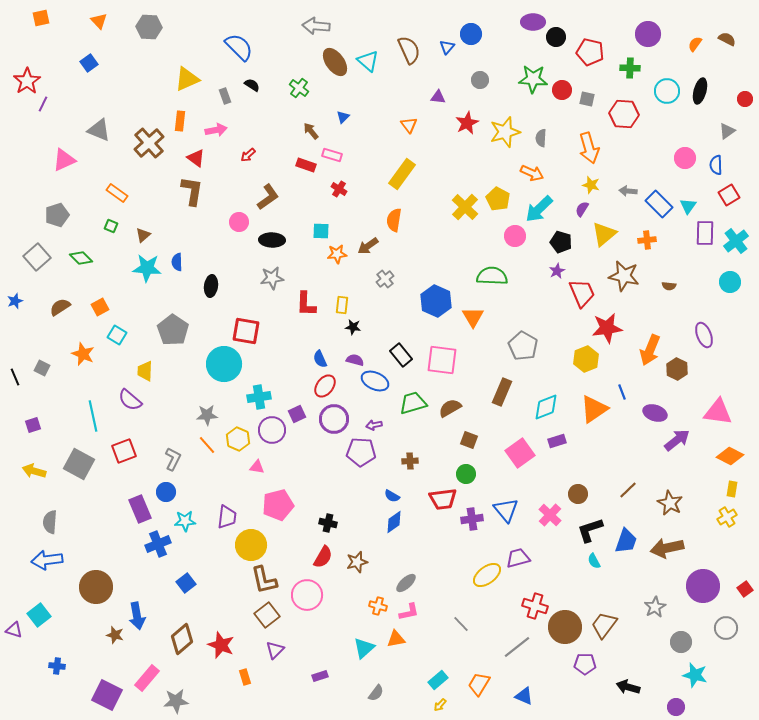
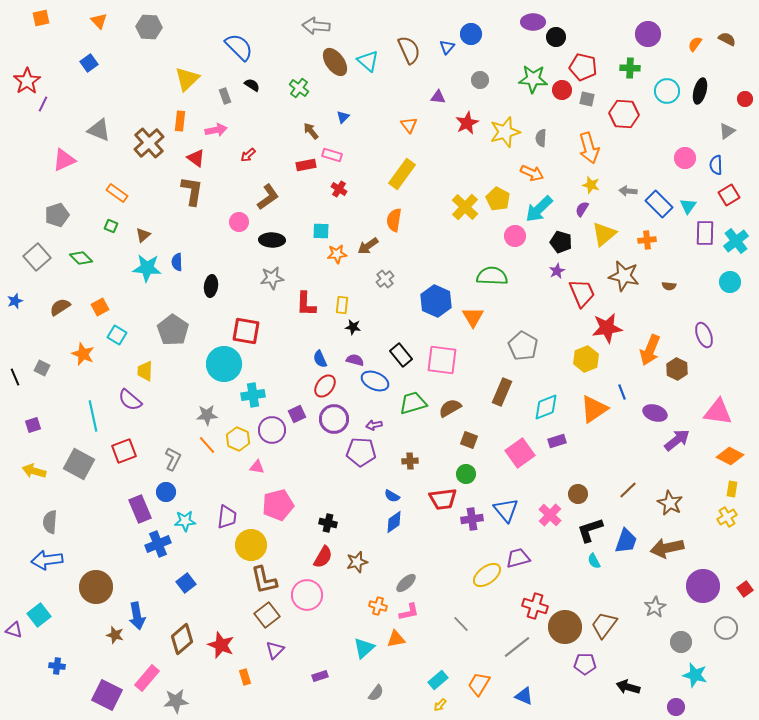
red pentagon at (590, 52): moved 7 px left, 15 px down
yellow triangle at (187, 79): rotated 20 degrees counterclockwise
red rectangle at (306, 165): rotated 30 degrees counterclockwise
cyan cross at (259, 397): moved 6 px left, 2 px up
